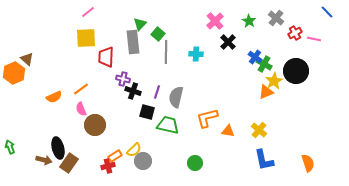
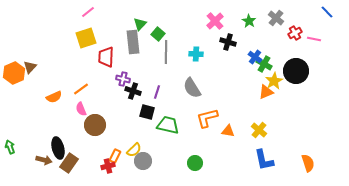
yellow square at (86, 38): rotated 15 degrees counterclockwise
black cross at (228, 42): rotated 28 degrees counterclockwise
brown triangle at (27, 59): moved 3 px right, 8 px down; rotated 32 degrees clockwise
gray semicircle at (176, 97): moved 16 px right, 9 px up; rotated 45 degrees counterclockwise
orange rectangle at (115, 156): rotated 32 degrees counterclockwise
